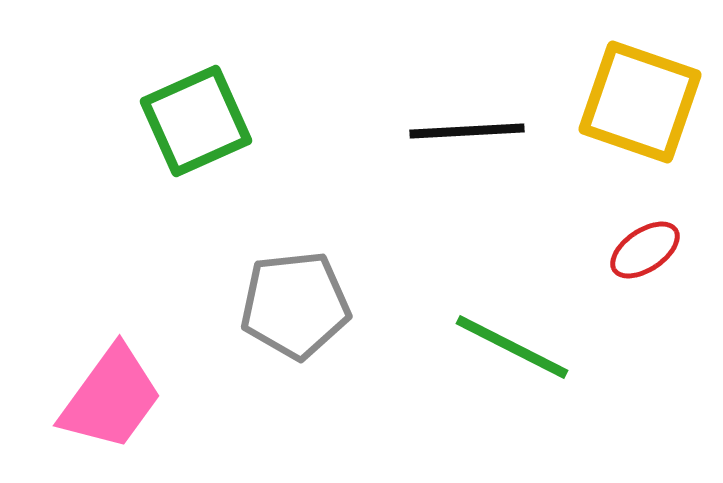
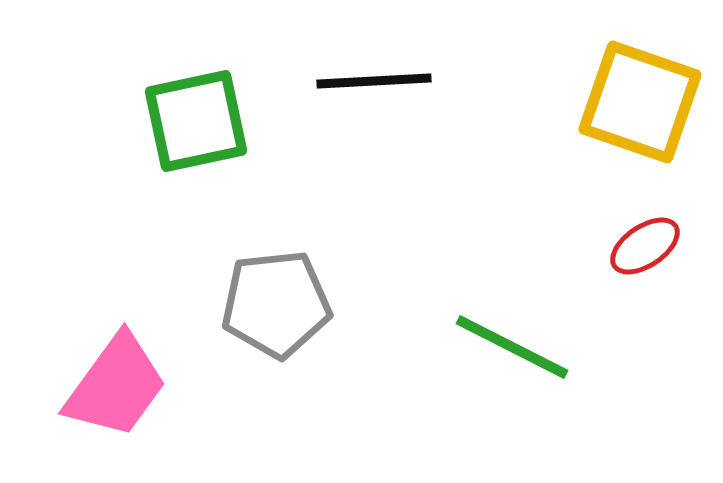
green square: rotated 12 degrees clockwise
black line: moved 93 px left, 50 px up
red ellipse: moved 4 px up
gray pentagon: moved 19 px left, 1 px up
pink trapezoid: moved 5 px right, 12 px up
